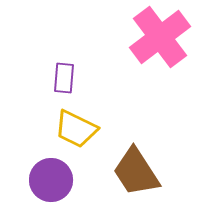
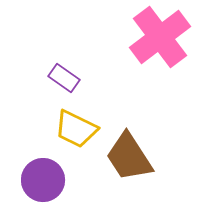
purple rectangle: rotated 60 degrees counterclockwise
brown trapezoid: moved 7 px left, 15 px up
purple circle: moved 8 px left
